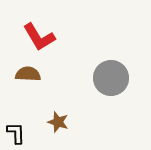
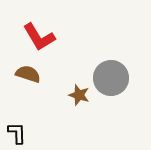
brown semicircle: rotated 15 degrees clockwise
brown star: moved 21 px right, 27 px up
black L-shape: moved 1 px right
